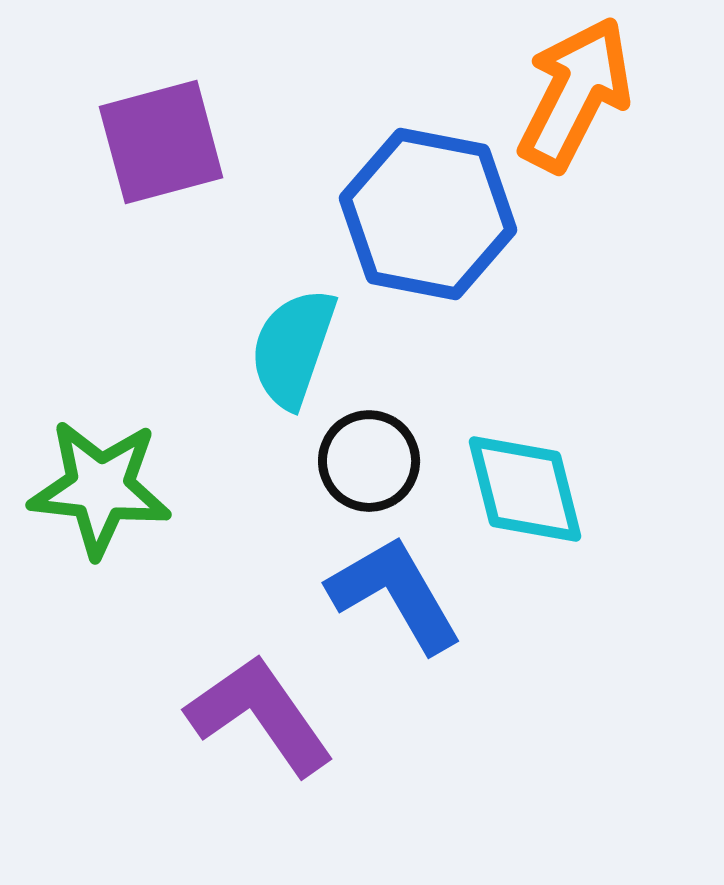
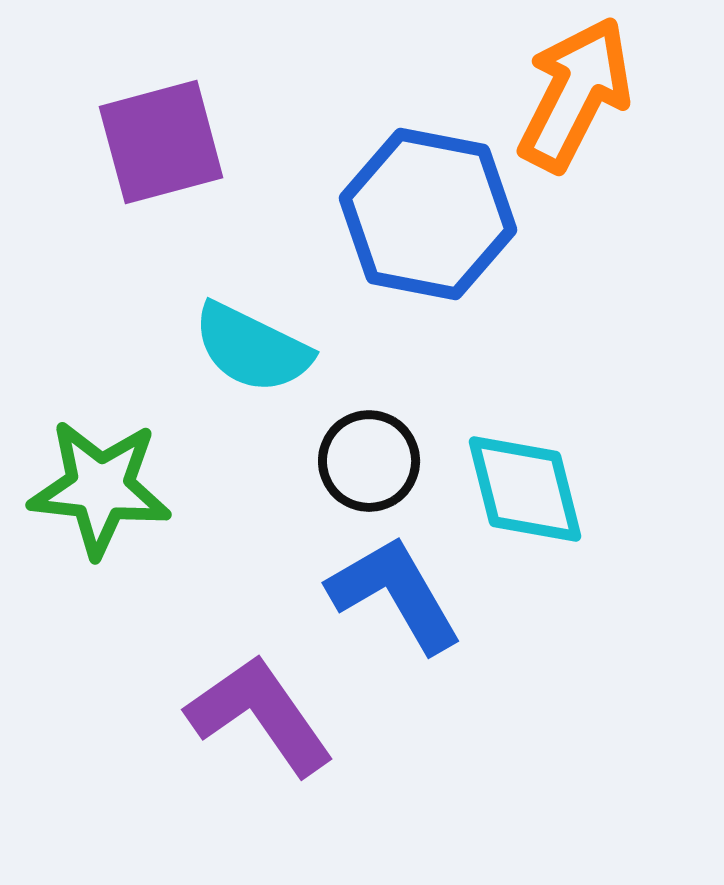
cyan semicircle: moved 41 px left; rotated 83 degrees counterclockwise
